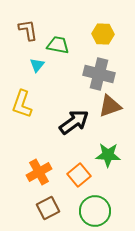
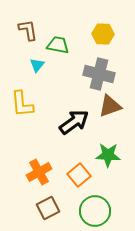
yellow L-shape: rotated 24 degrees counterclockwise
